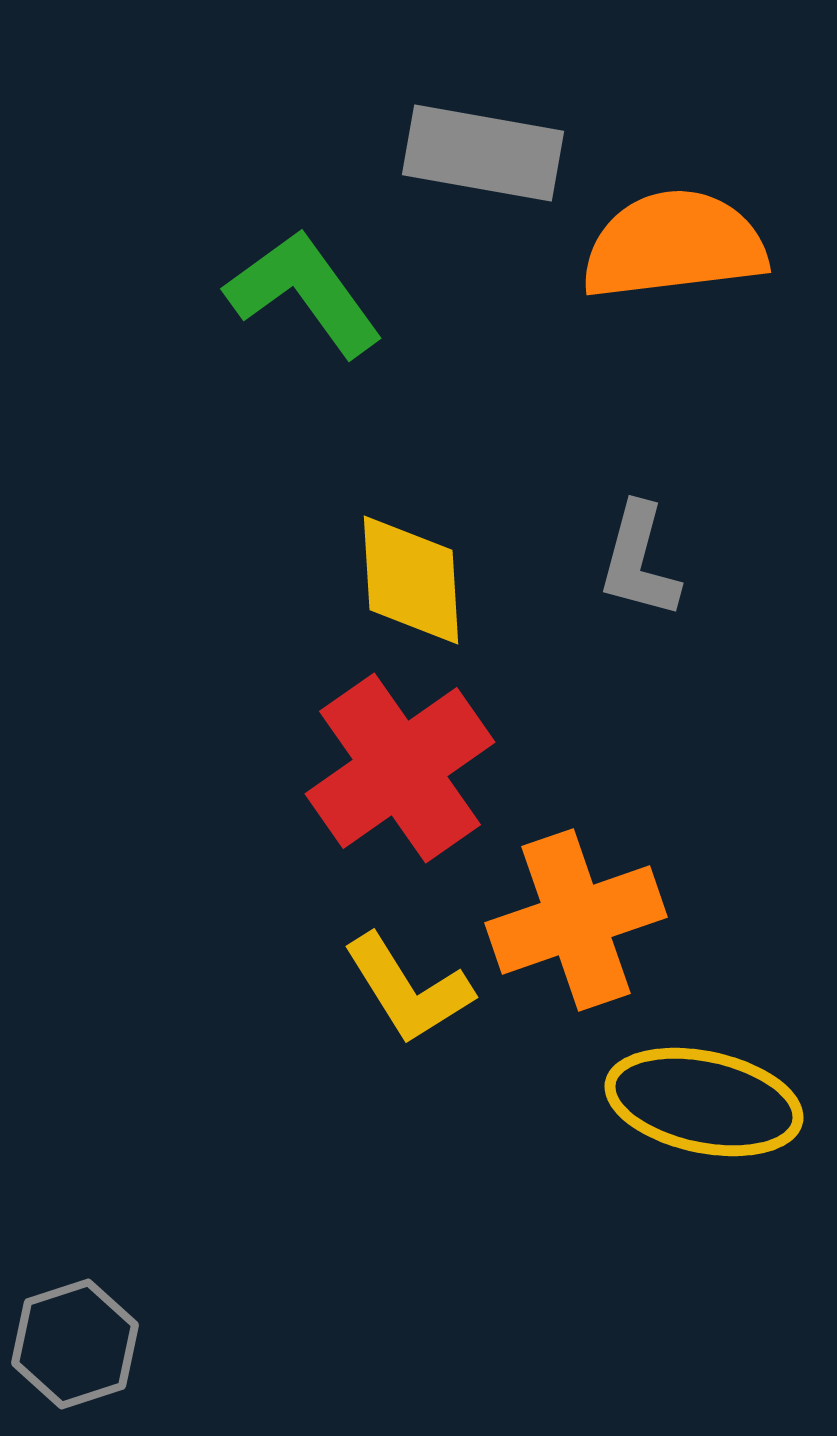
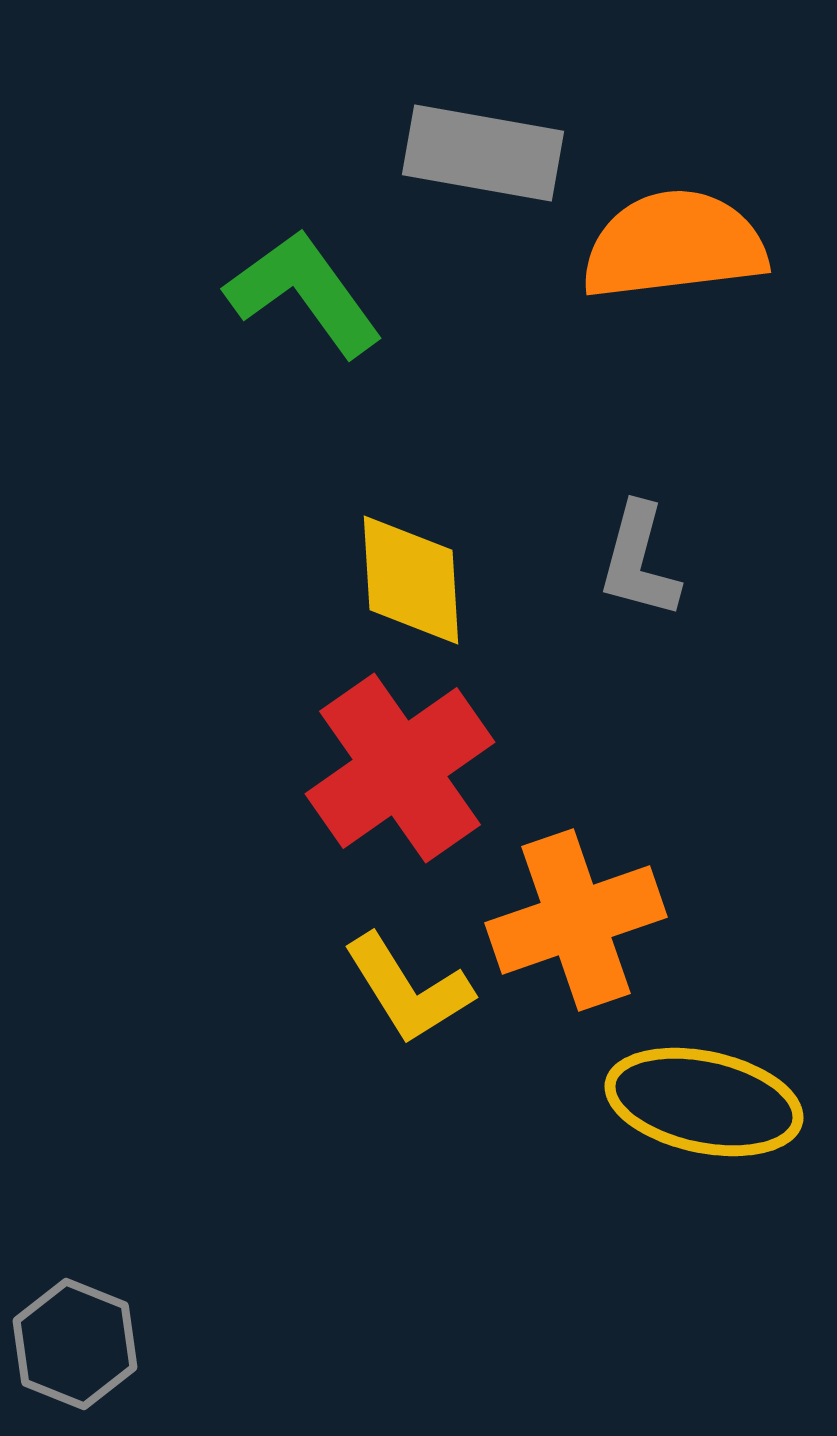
gray hexagon: rotated 20 degrees counterclockwise
